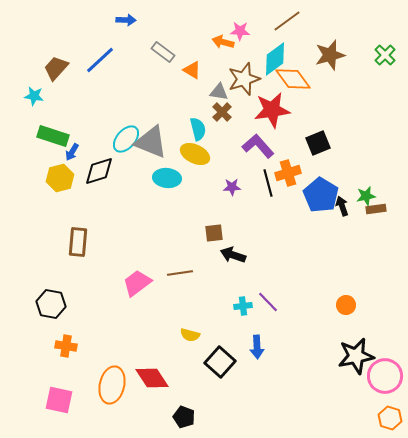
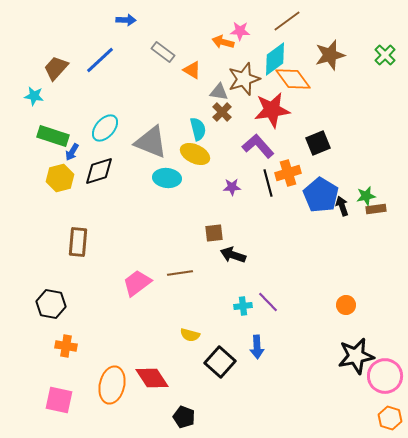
cyan ellipse at (126, 139): moved 21 px left, 11 px up
